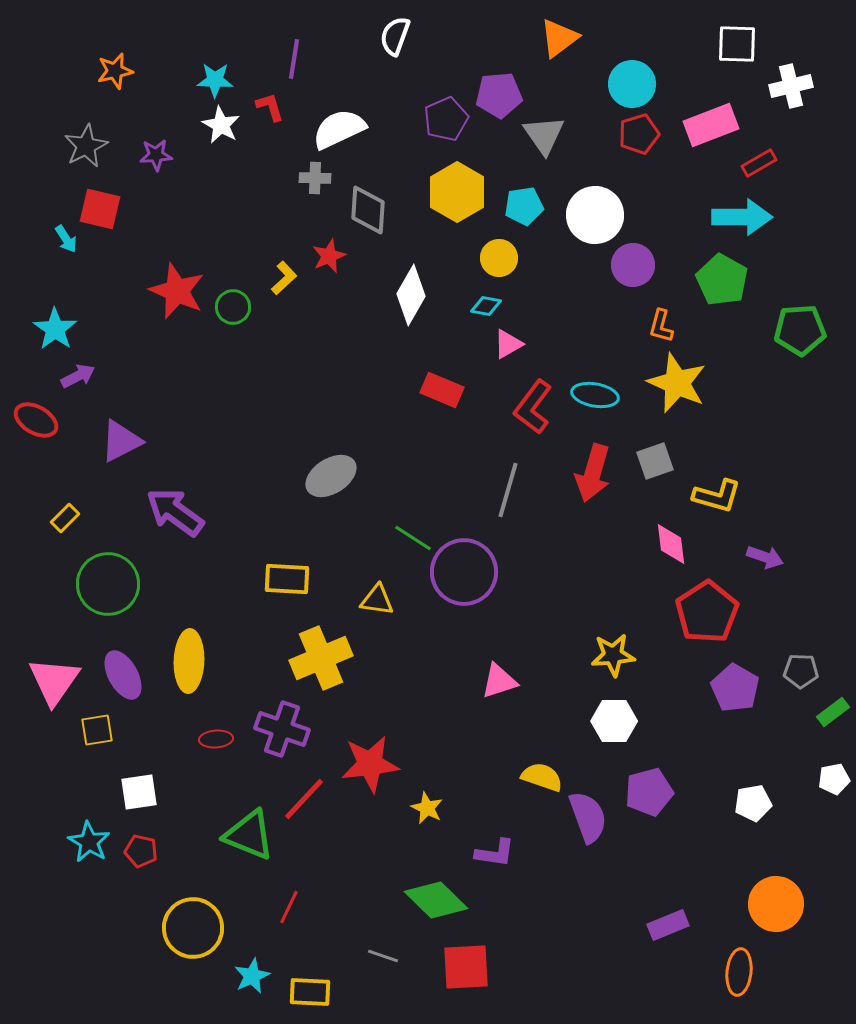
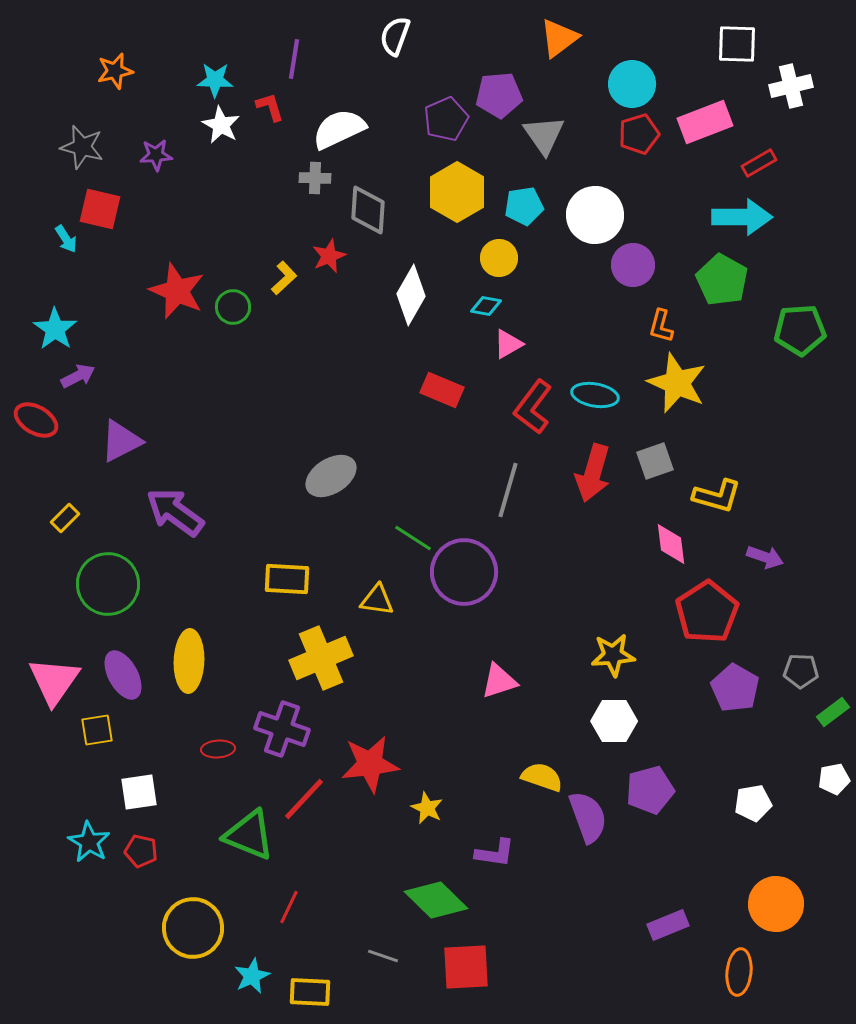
pink rectangle at (711, 125): moved 6 px left, 3 px up
gray star at (86, 146): moved 4 px left, 1 px down; rotated 30 degrees counterclockwise
red ellipse at (216, 739): moved 2 px right, 10 px down
purple pentagon at (649, 792): moved 1 px right, 2 px up
